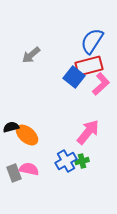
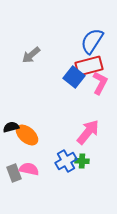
pink L-shape: moved 1 px left, 1 px up; rotated 20 degrees counterclockwise
green cross: rotated 16 degrees clockwise
